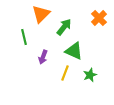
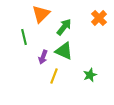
green triangle: moved 10 px left
yellow line: moved 11 px left, 3 px down
